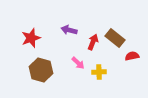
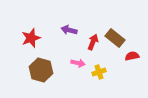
pink arrow: rotated 32 degrees counterclockwise
yellow cross: rotated 16 degrees counterclockwise
